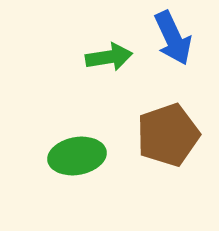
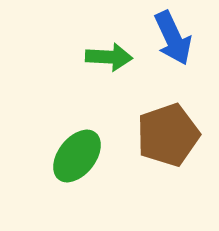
green arrow: rotated 12 degrees clockwise
green ellipse: rotated 42 degrees counterclockwise
